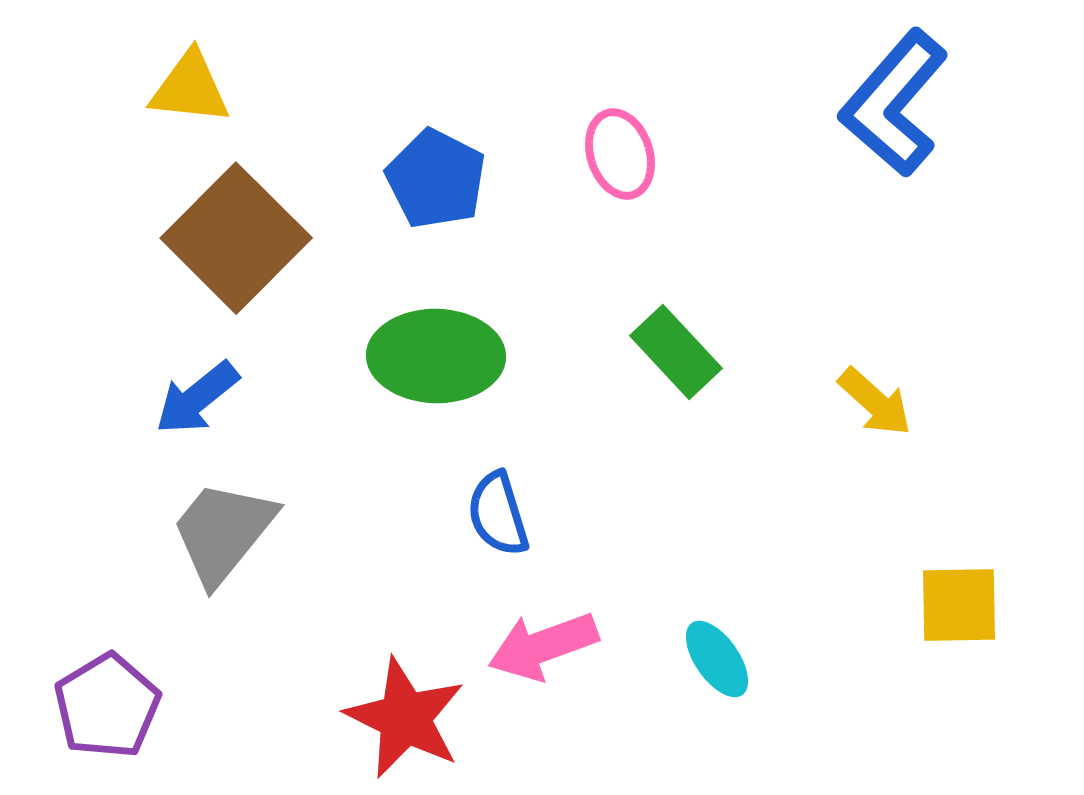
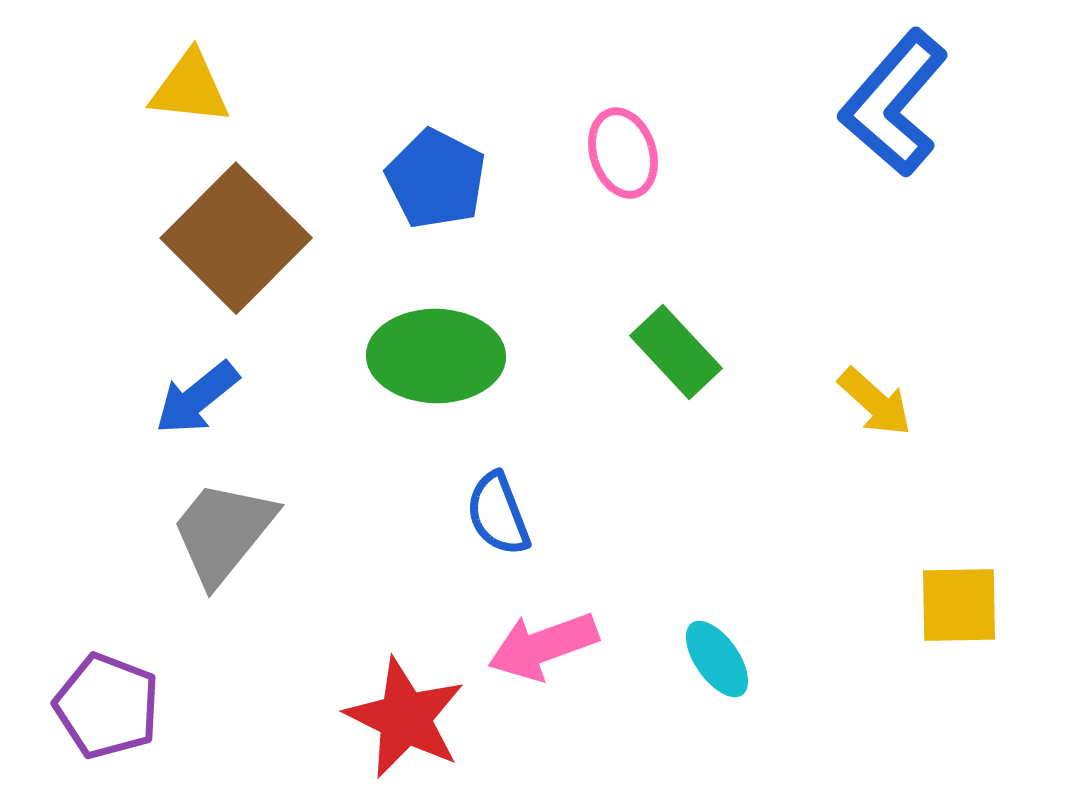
pink ellipse: moved 3 px right, 1 px up
blue semicircle: rotated 4 degrees counterclockwise
purple pentagon: rotated 20 degrees counterclockwise
